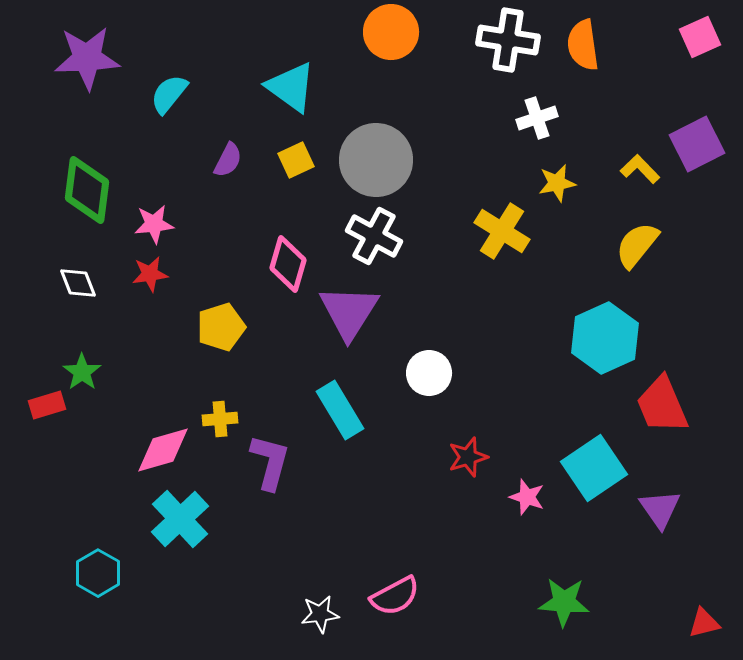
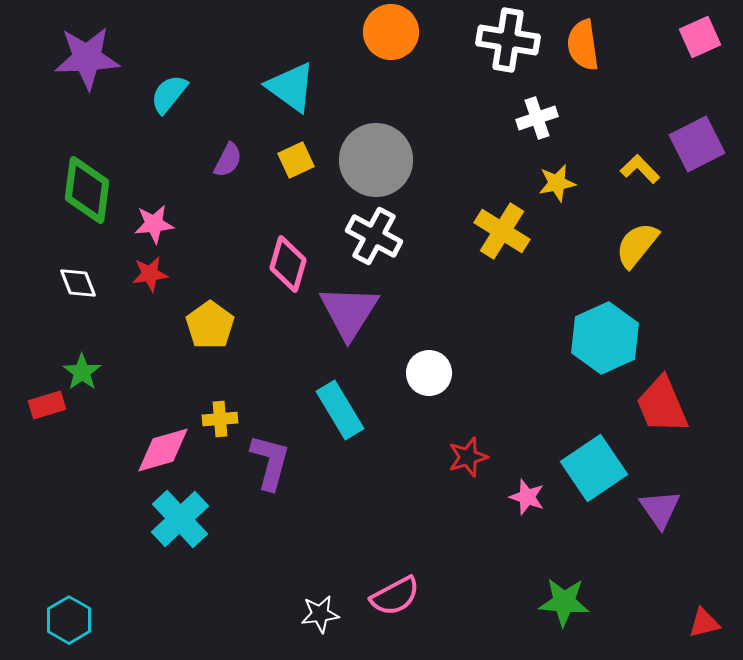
yellow pentagon at (221, 327): moved 11 px left, 2 px up; rotated 18 degrees counterclockwise
cyan hexagon at (98, 573): moved 29 px left, 47 px down
